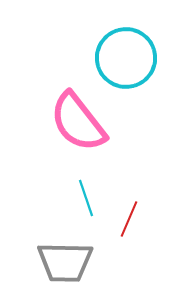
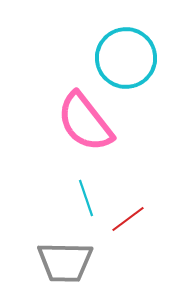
pink semicircle: moved 7 px right
red line: moved 1 px left; rotated 30 degrees clockwise
